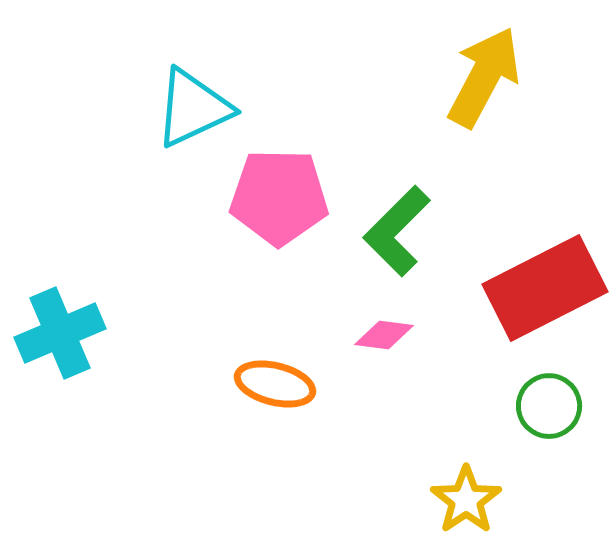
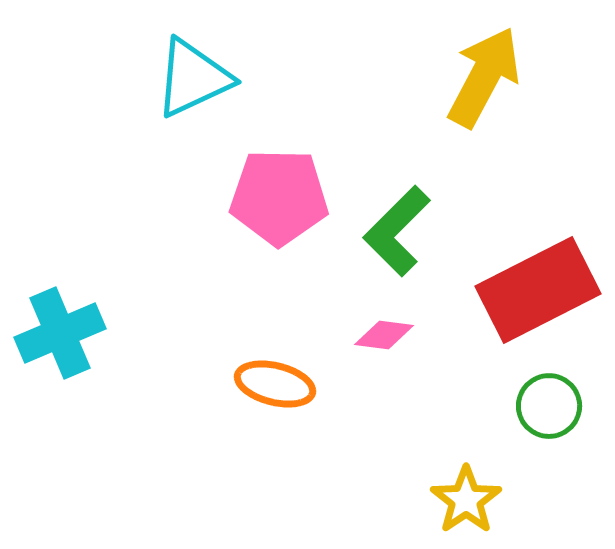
cyan triangle: moved 30 px up
red rectangle: moved 7 px left, 2 px down
